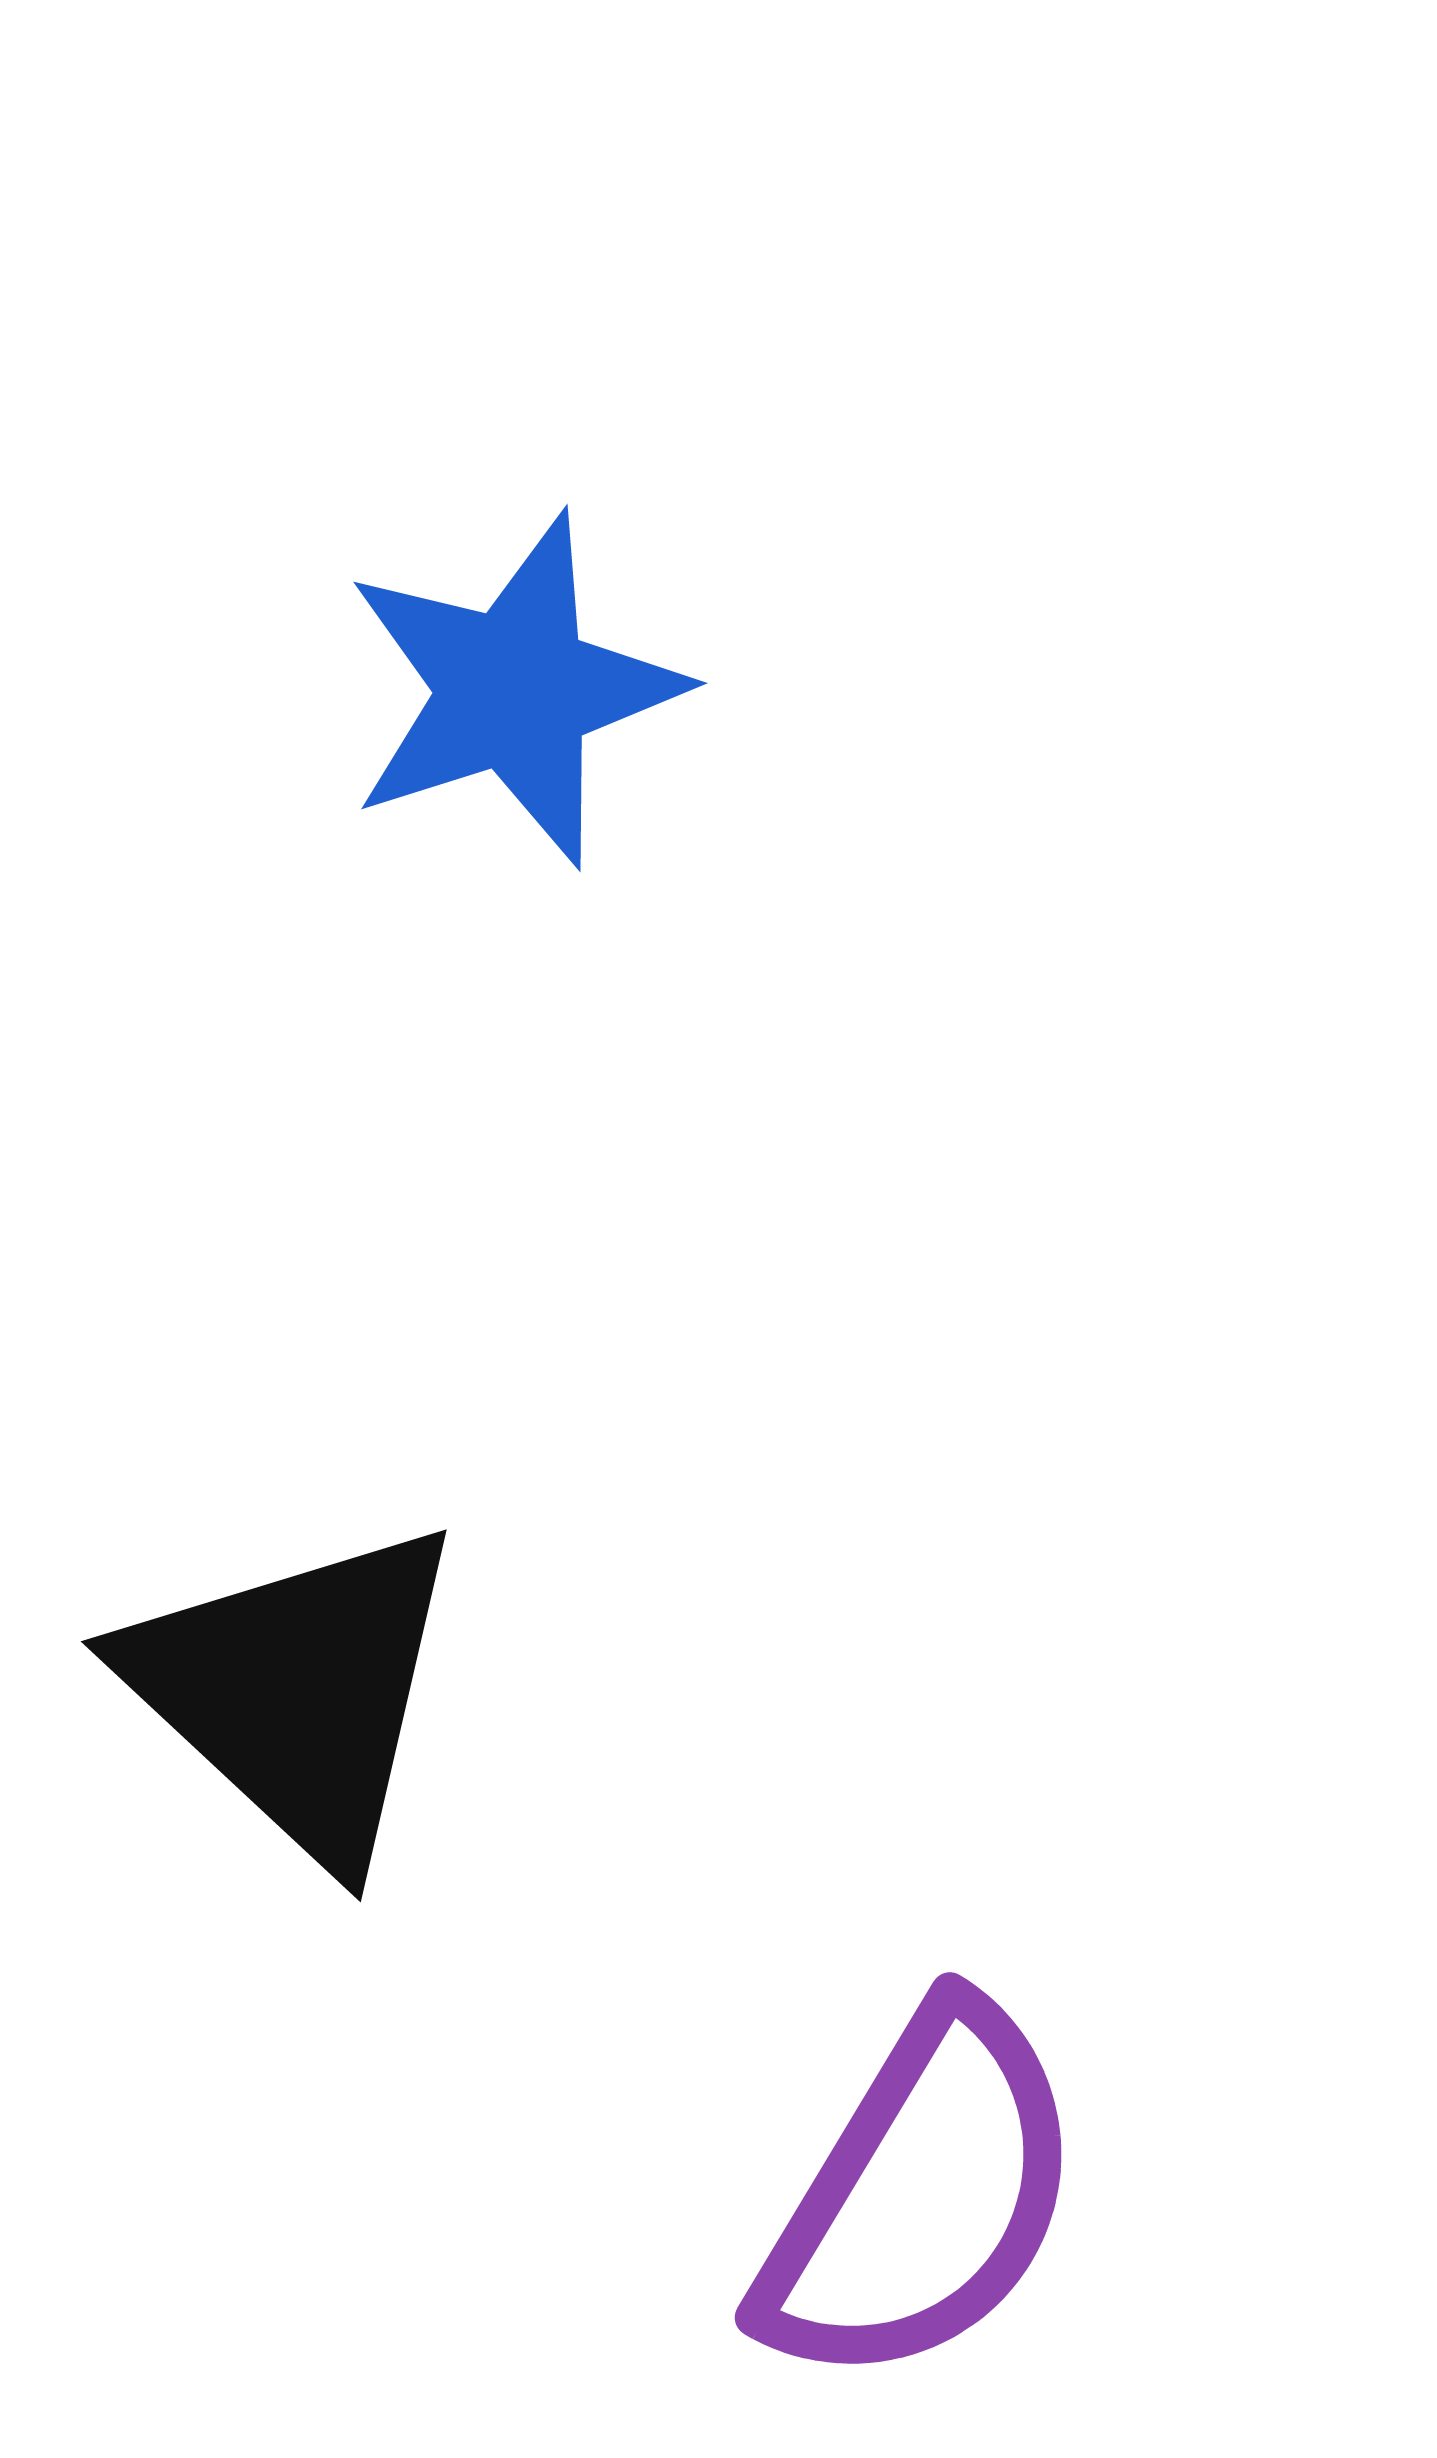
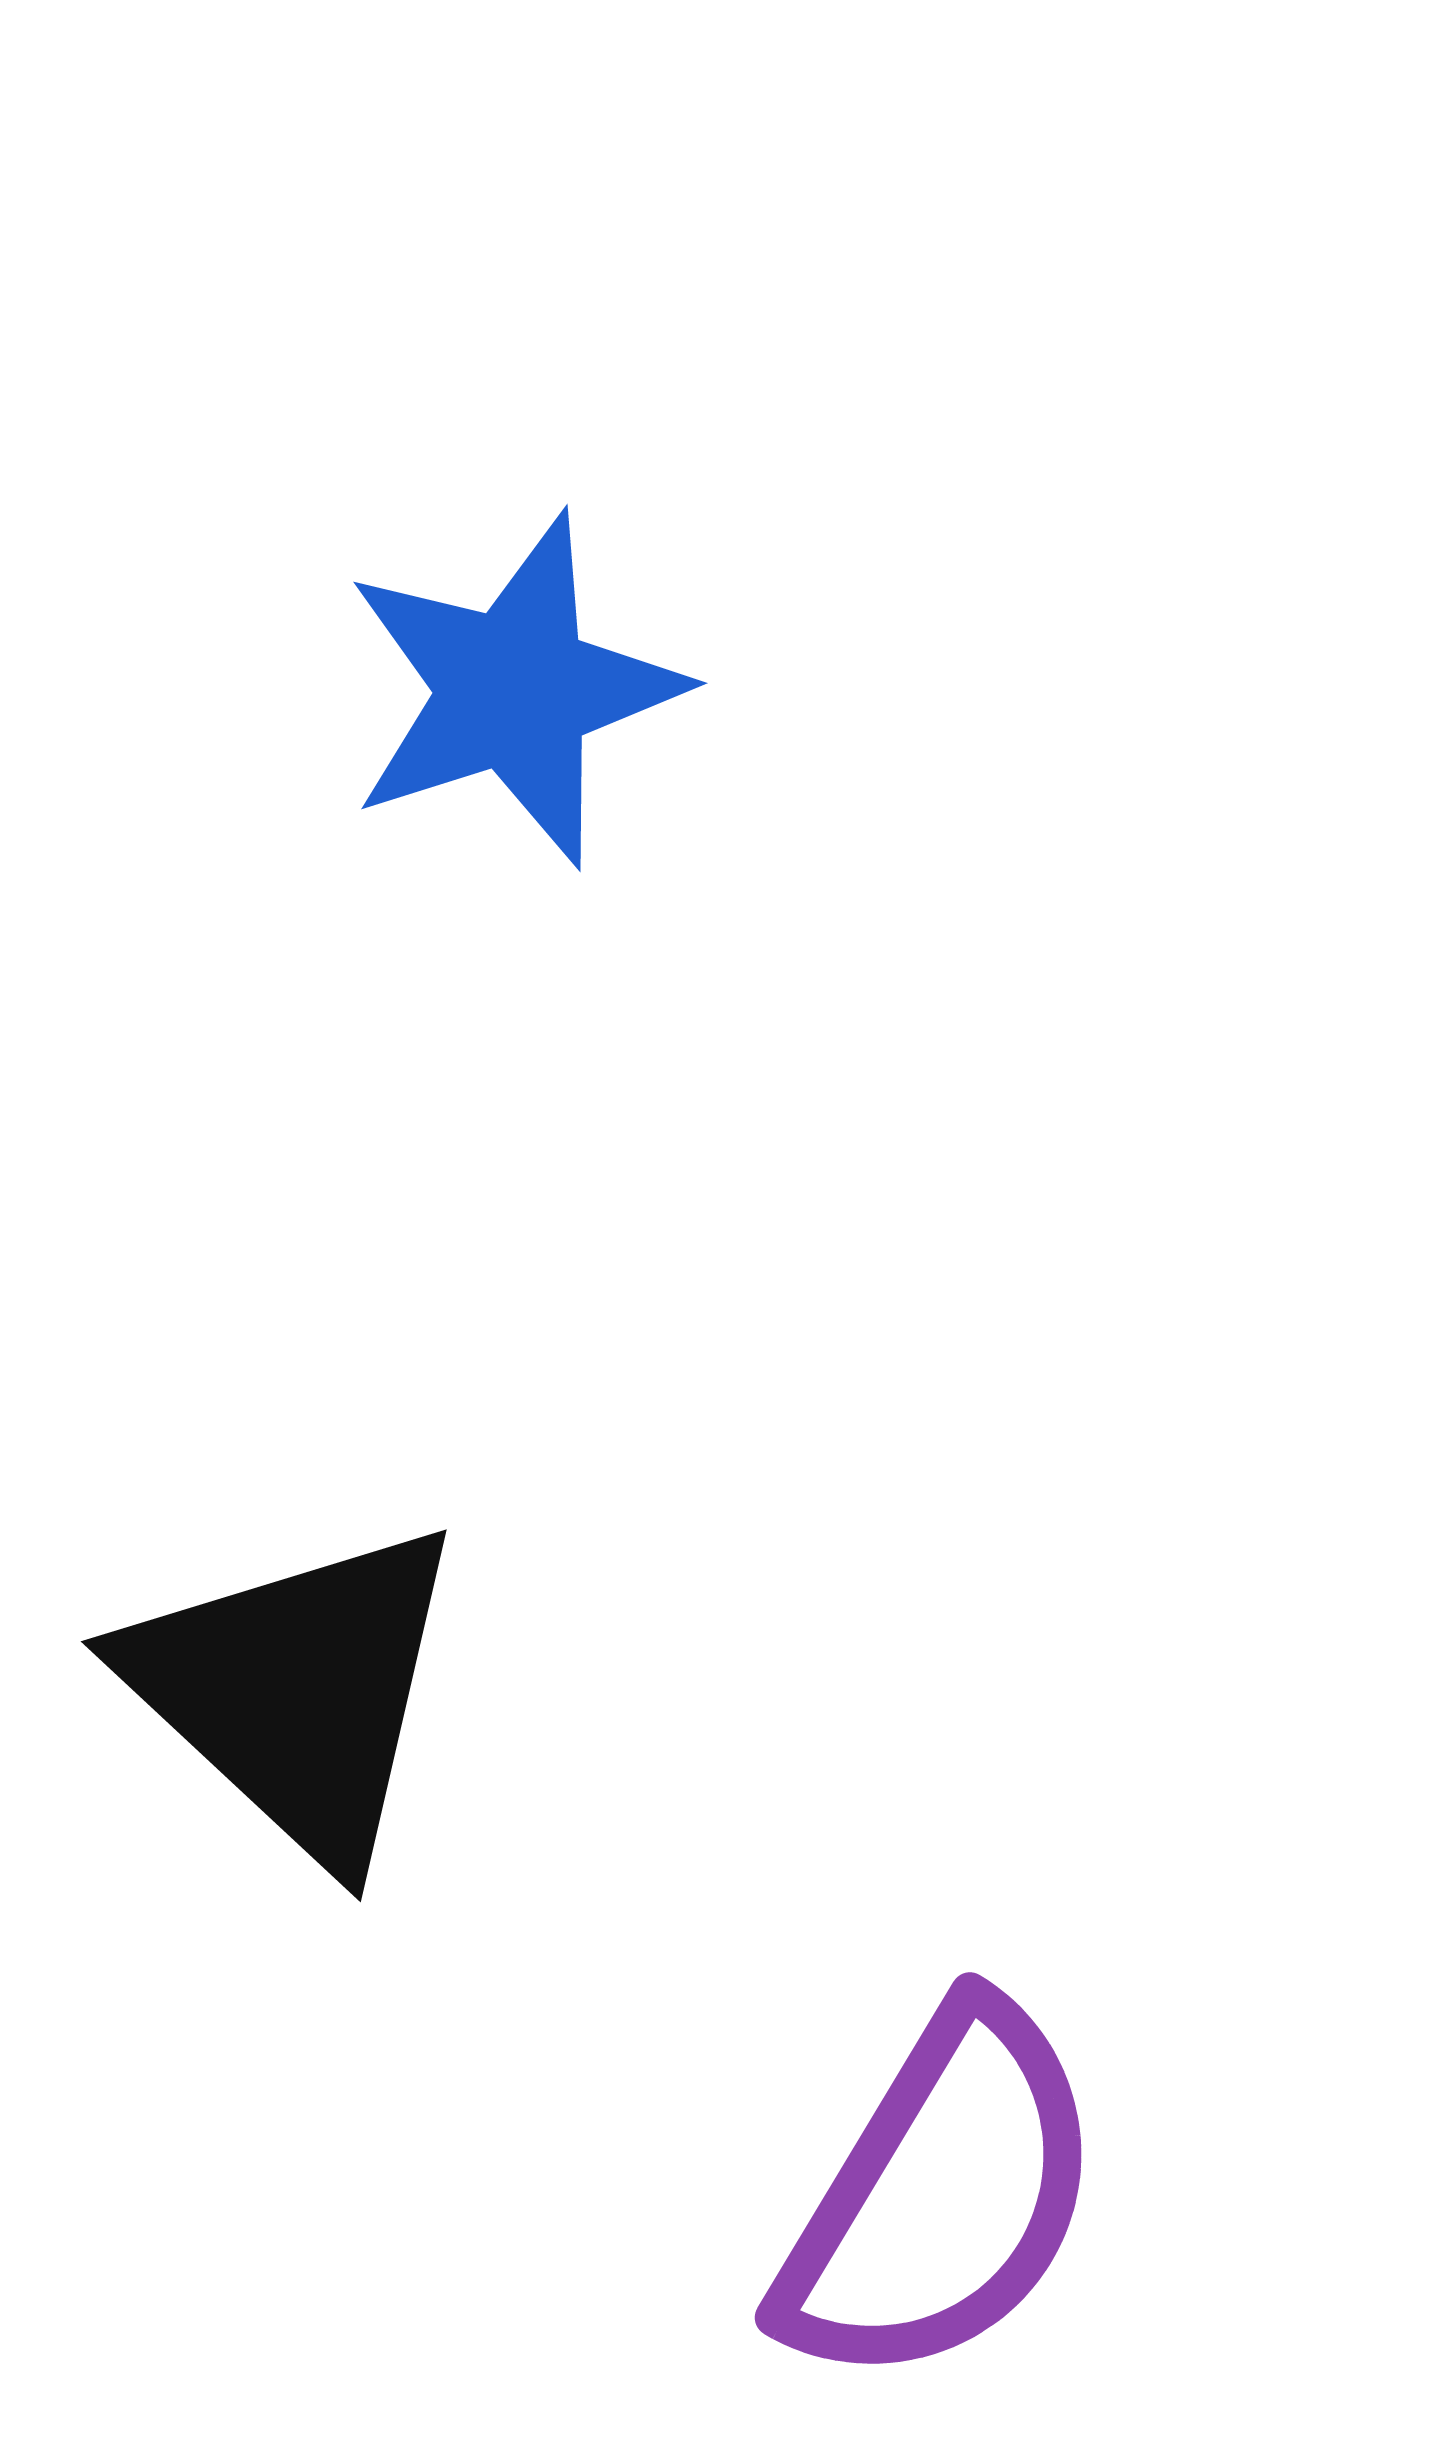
purple semicircle: moved 20 px right
